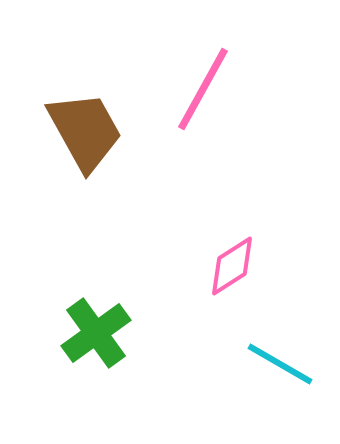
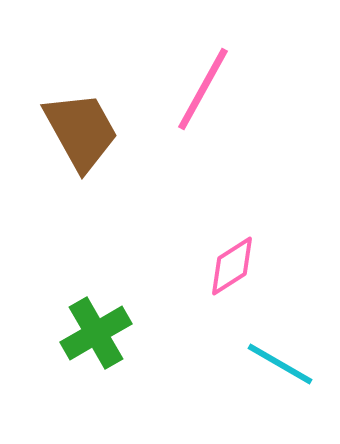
brown trapezoid: moved 4 px left
green cross: rotated 6 degrees clockwise
